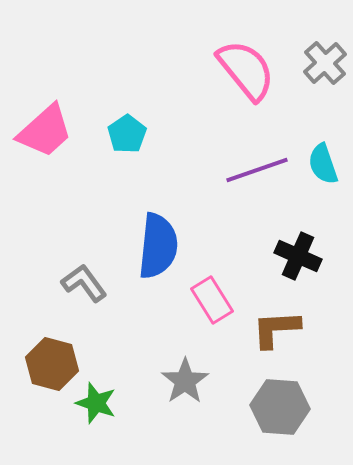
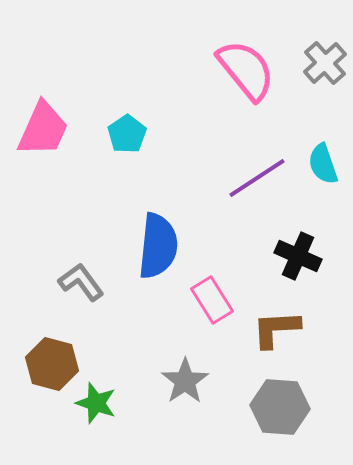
pink trapezoid: moved 2 px left, 2 px up; rotated 24 degrees counterclockwise
purple line: moved 8 px down; rotated 14 degrees counterclockwise
gray L-shape: moved 3 px left, 1 px up
